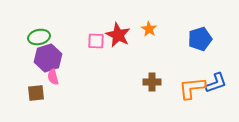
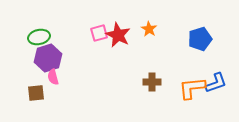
pink square: moved 3 px right, 8 px up; rotated 18 degrees counterclockwise
